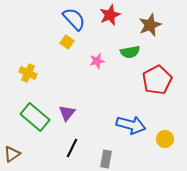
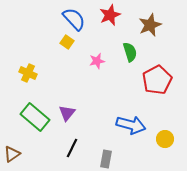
green semicircle: rotated 96 degrees counterclockwise
